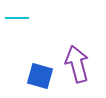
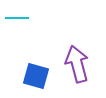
blue square: moved 4 px left
